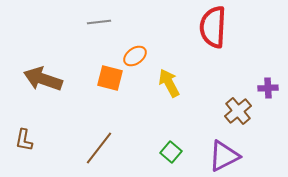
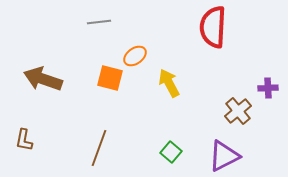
brown line: rotated 18 degrees counterclockwise
